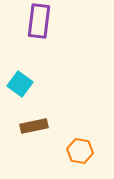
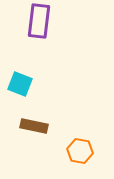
cyan square: rotated 15 degrees counterclockwise
brown rectangle: rotated 24 degrees clockwise
